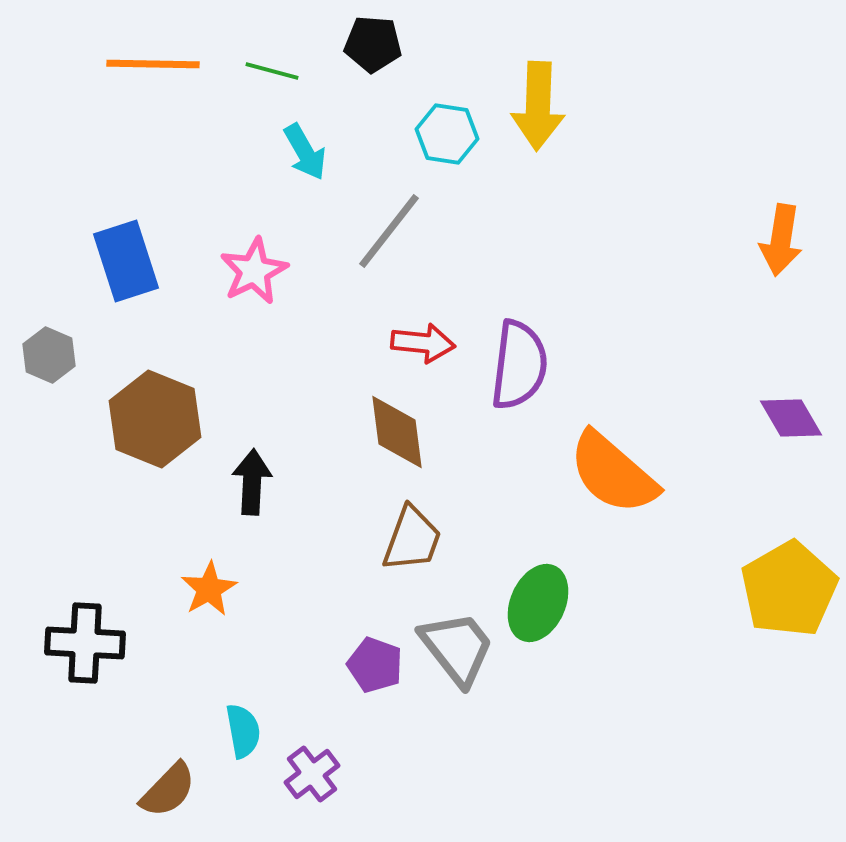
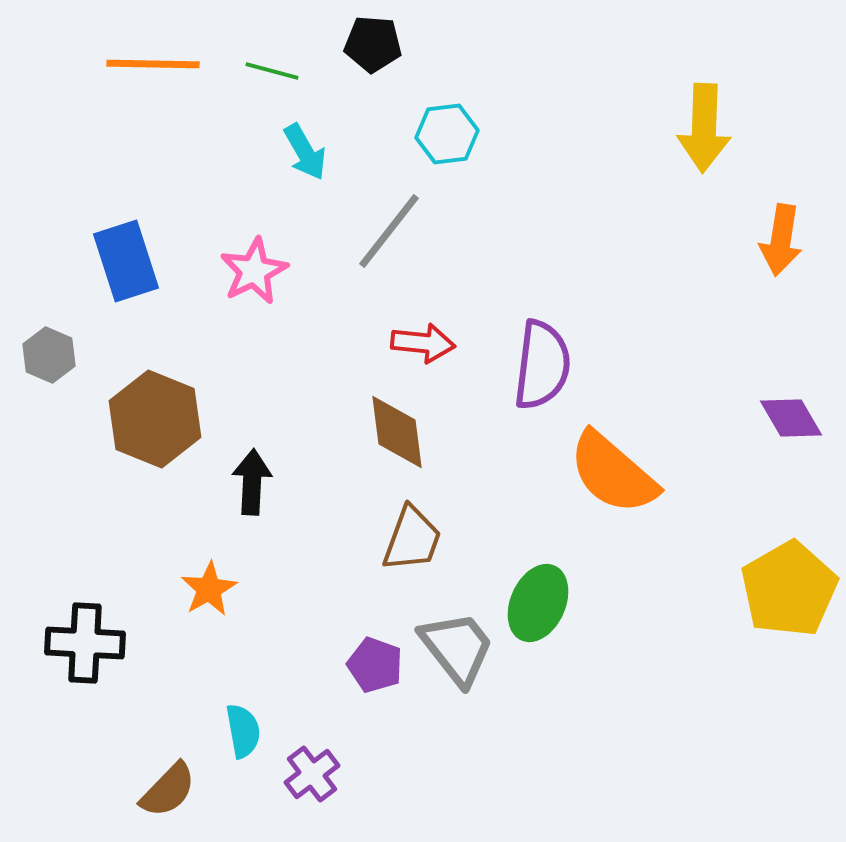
yellow arrow: moved 166 px right, 22 px down
cyan hexagon: rotated 16 degrees counterclockwise
purple semicircle: moved 23 px right
